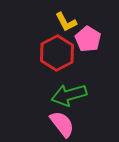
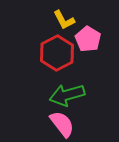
yellow L-shape: moved 2 px left, 2 px up
green arrow: moved 2 px left
